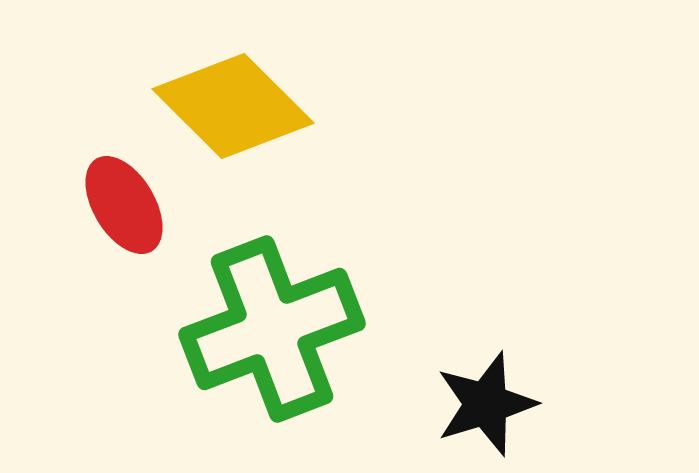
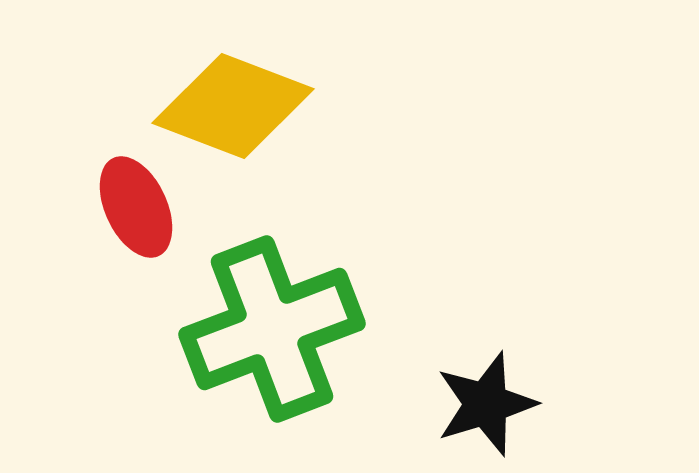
yellow diamond: rotated 24 degrees counterclockwise
red ellipse: moved 12 px right, 2 px down; rotated 6 degrees clockwise
